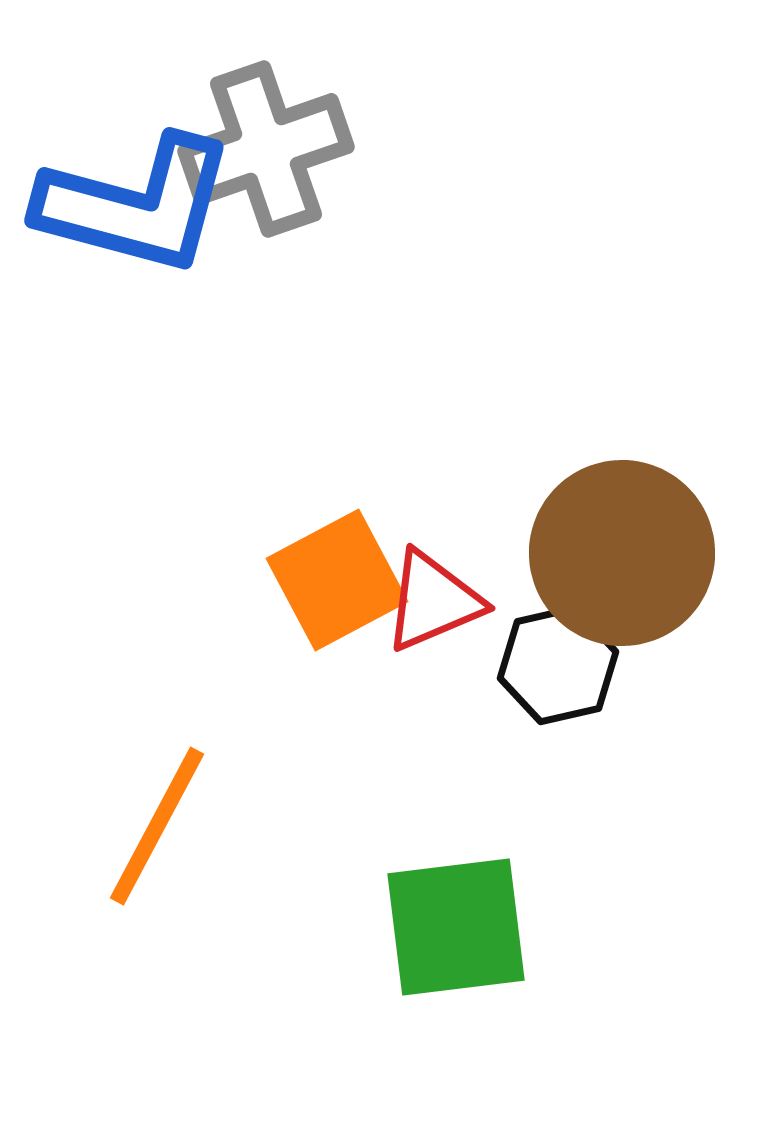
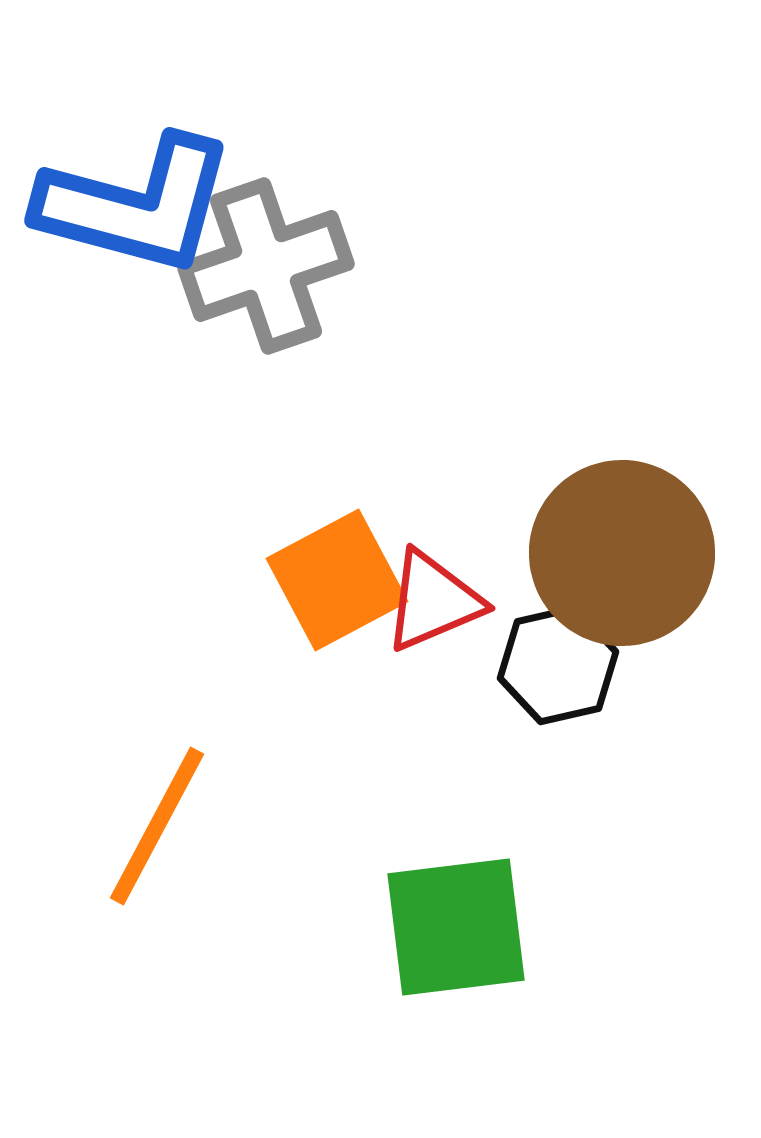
gray cross: moved 117 px down
